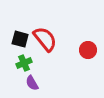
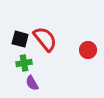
green cross: rotated 14 degrees clockwise
